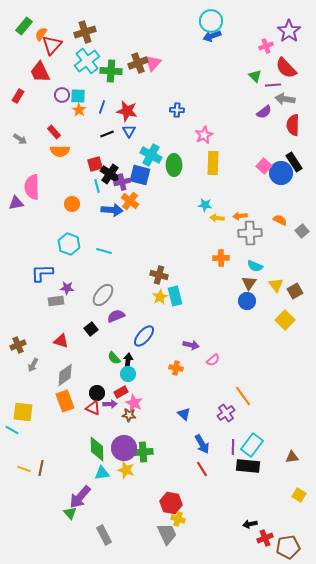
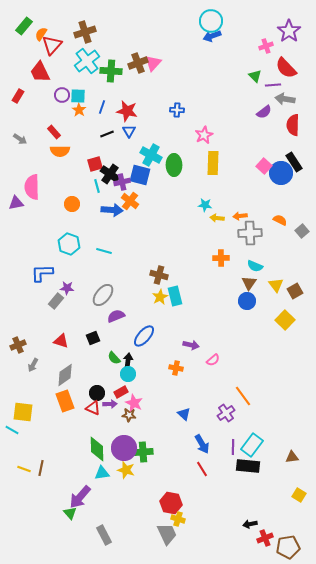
gray rectangle at (56, 301): rotated 42 degrees counterclockwise
black square at (91, 329): moved 2 px right, 9 px down; rotated 16 degrees clockwise
